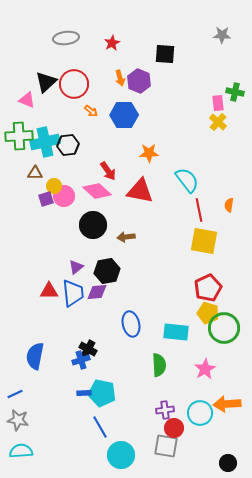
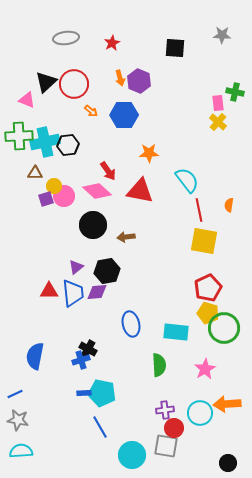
black square at (165, 54): moved 10 px right, 6 px up
cyan circle at (121, 455): moved 11 px right
